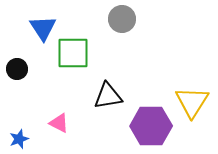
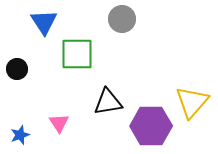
blue triangle: moved 1 px right, 6 px up
green square: moved 4 px right, 1 px down
black triangle: moved 6 px down
yellow triangle: rotated 9 degrees clockwise
pink triangle: rotated 30 degrees clockwise
blue star: moved 1 px right, 4 px up
